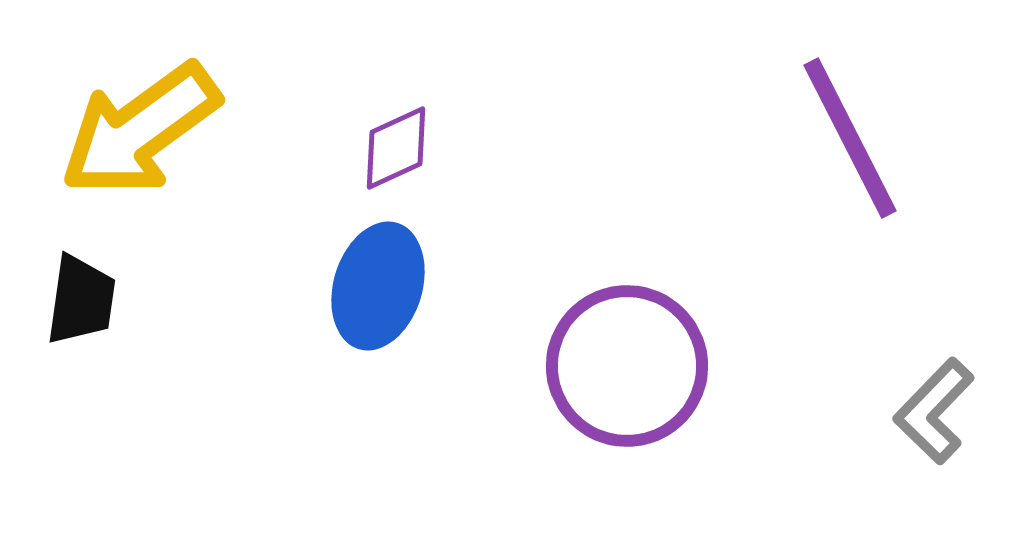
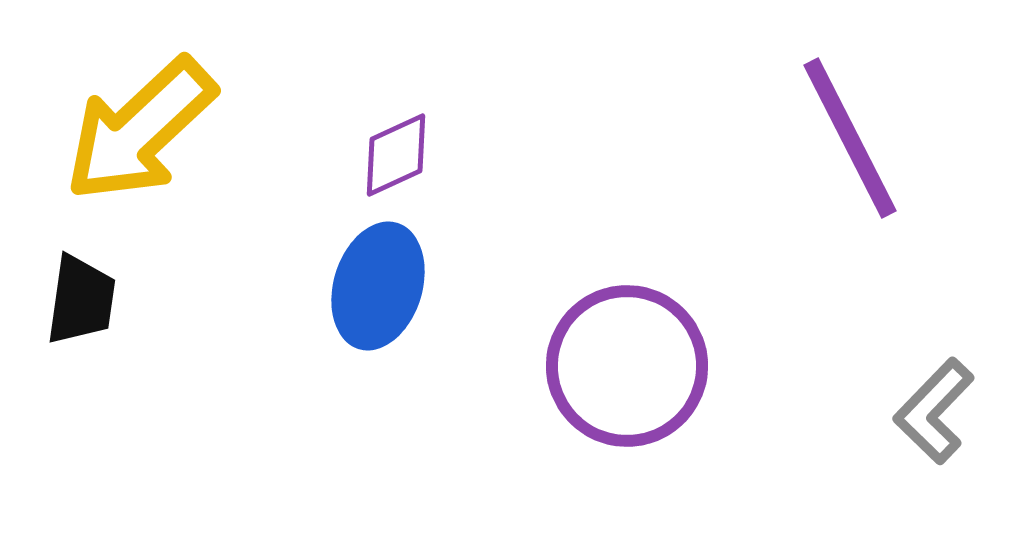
yellow arrow: rotated 7 degrees counterclockwise
purple diamond: moved 7 px down
